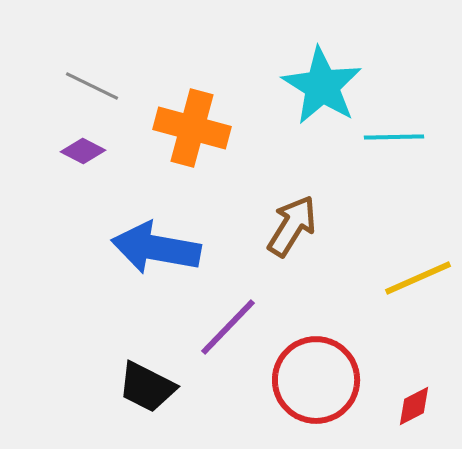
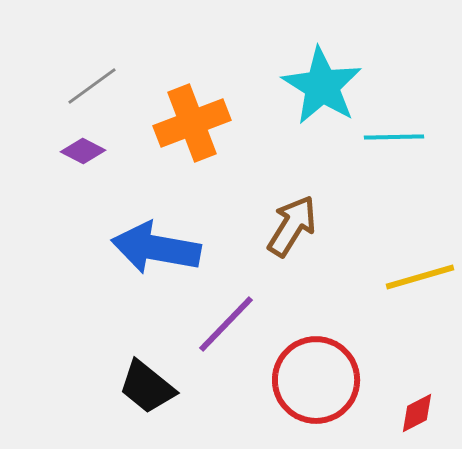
gray line: rotated 62 degrees counterclockwise
orange cross: moved 5 px up; rotated 36 degrees counterclockwise
yellow line: moved 2 px right, 1 px up; rotated 8 degrees clockwise
purple line: moved 2 px left, 3 px up
black trapezoid: rotated 12 degrees clockwise
red diamond: moved 3 px right, 7 px down
